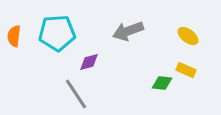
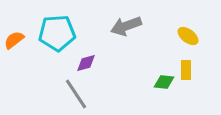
gray arrow: moved 2 px left, 5 px up
orange semicircle: moved 4 px down; rotated 45 degrees clockwise
purple diamond: moved 3 px left, 1 px down
yellow rectangle: rotated 66 degrees clockwise
green diamond: moved 2 px right, 1 px up
